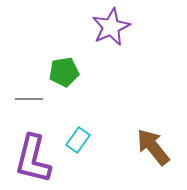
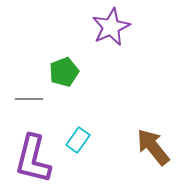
green pentagon: rotated 12 degrees counterclockwise
